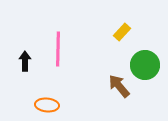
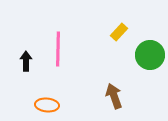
yellow rectangle: moved 3 px left
black arrow: moved 1 px right
green circle: moved 5 px right, 10 px up
brown arrow: moved 5 px left, 10 px down; rotated 20 degrees clockwise
